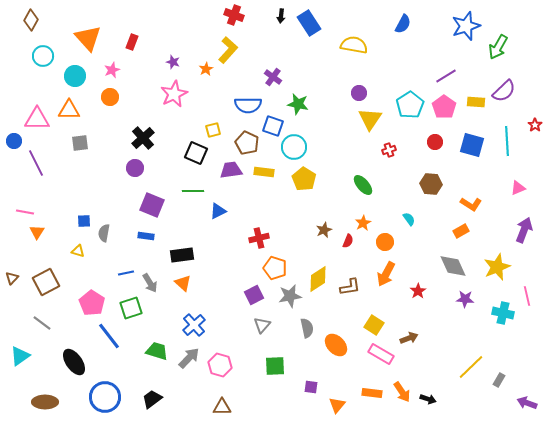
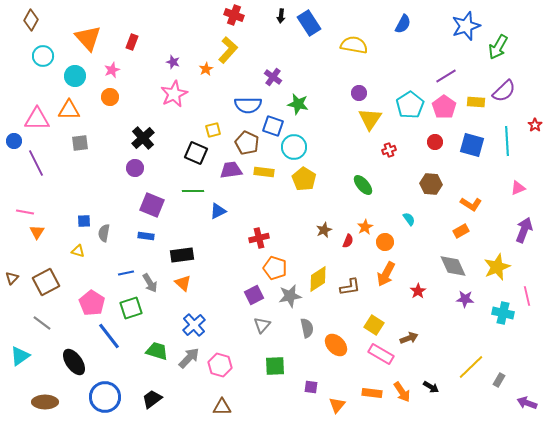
orange star at (363, 223): moved 2 px right, 4 px down
black arrow at (428, 399): moved 3 px right, 12 px up; rotated 14 degrees clockwise
